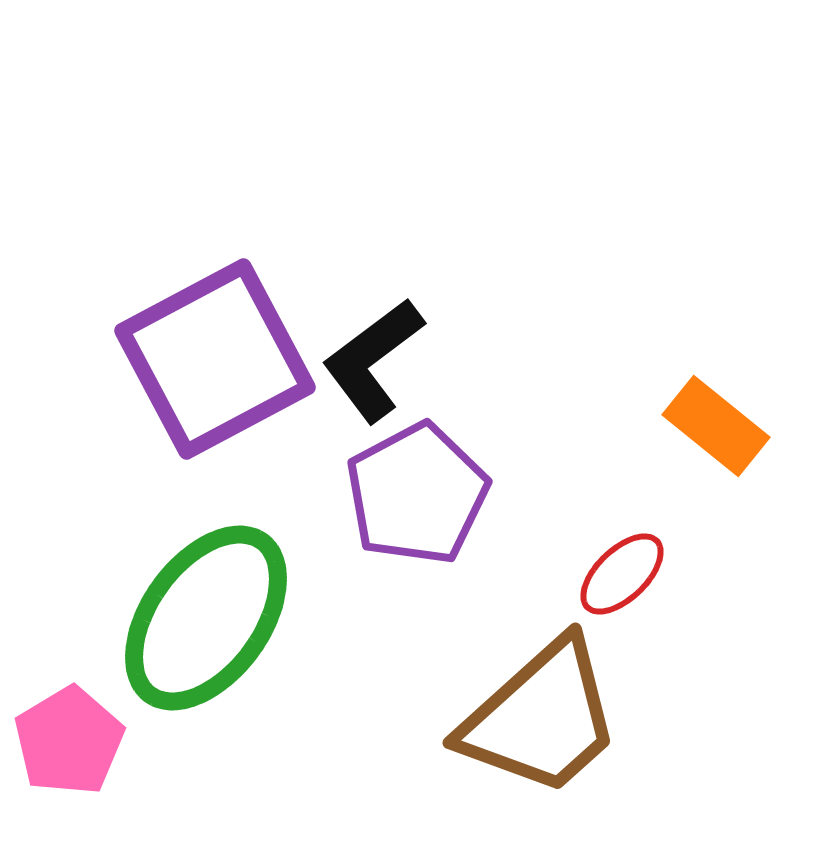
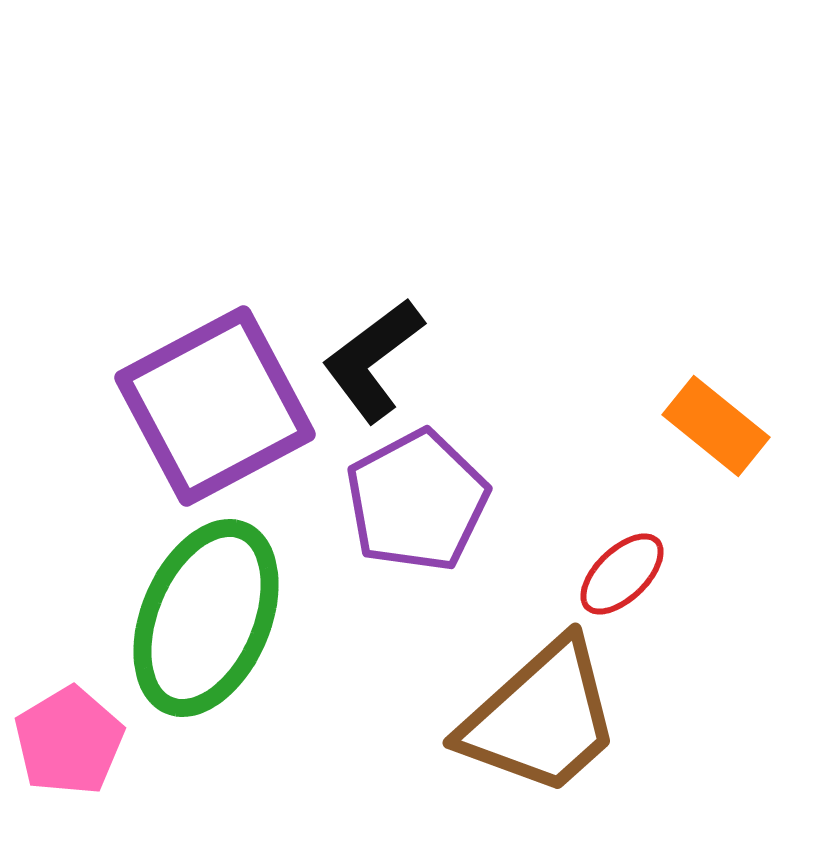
purple square: moved 47 px down
purple pentagon: moved 7 px down
green ellipse: rotated 13 degrees counterclockwise
